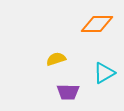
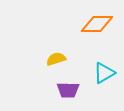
purple trapezoid: moved 2 px up
